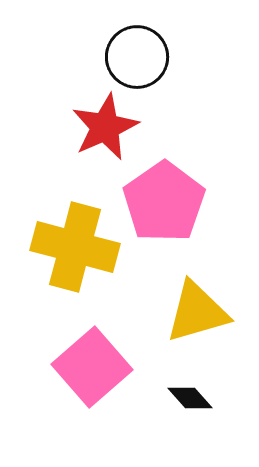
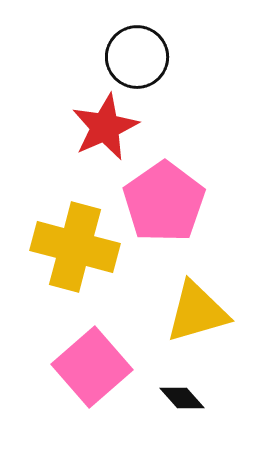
black diamond: moved 8 px left
